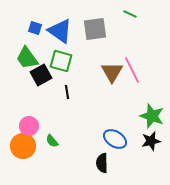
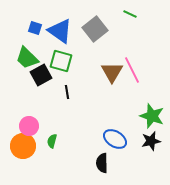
gray square: rotated 30 degrees counterclockwise
green trapezoid: rotated 10 degrees counterclockwise
green semicircle: rotated 56 degrees clockwise
